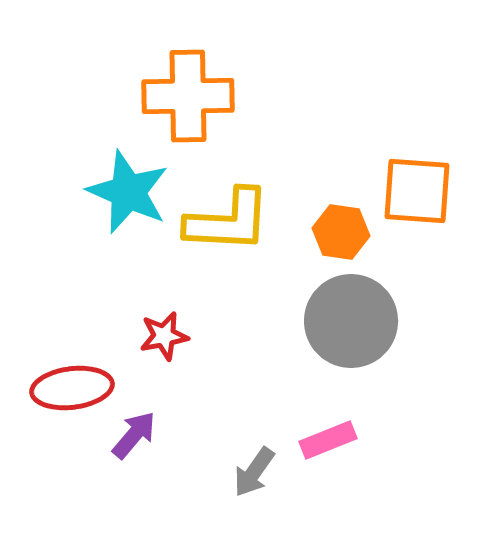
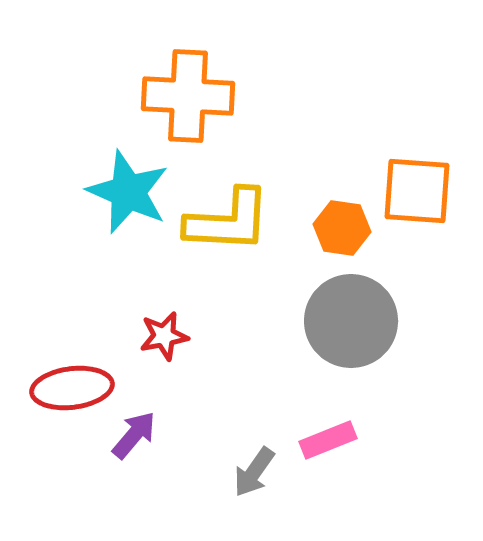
orange cross: rotated 4 degrees clockwise
orange hexagon: moved 1 px right, 4 px up
